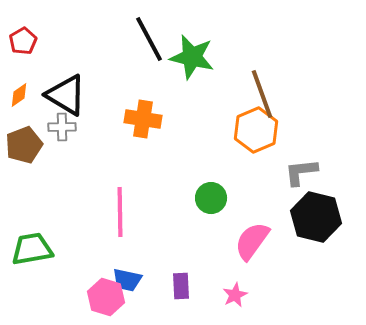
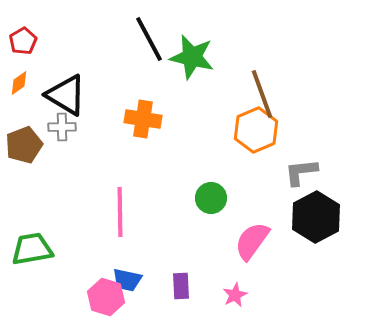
orange diamond: moved 12 px up
black hexagon: rotated 18 degrees clockwise
